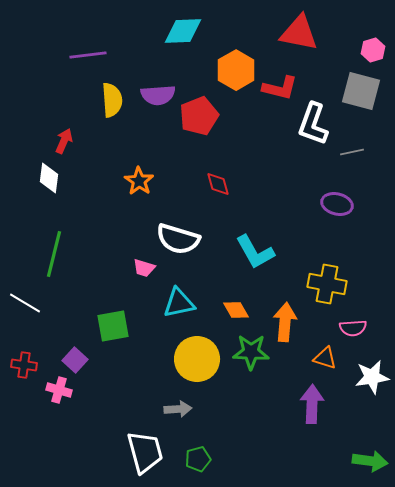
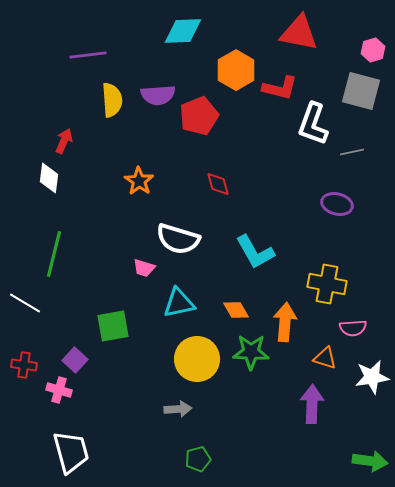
white trapezoid: moved 74 px left
